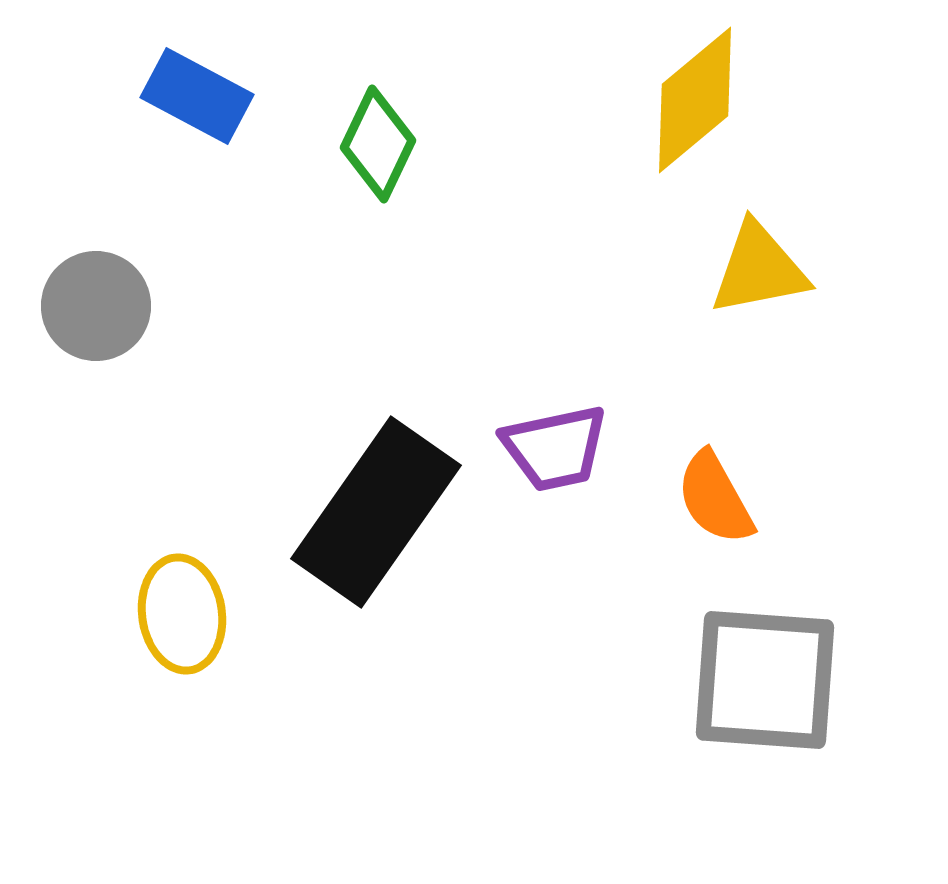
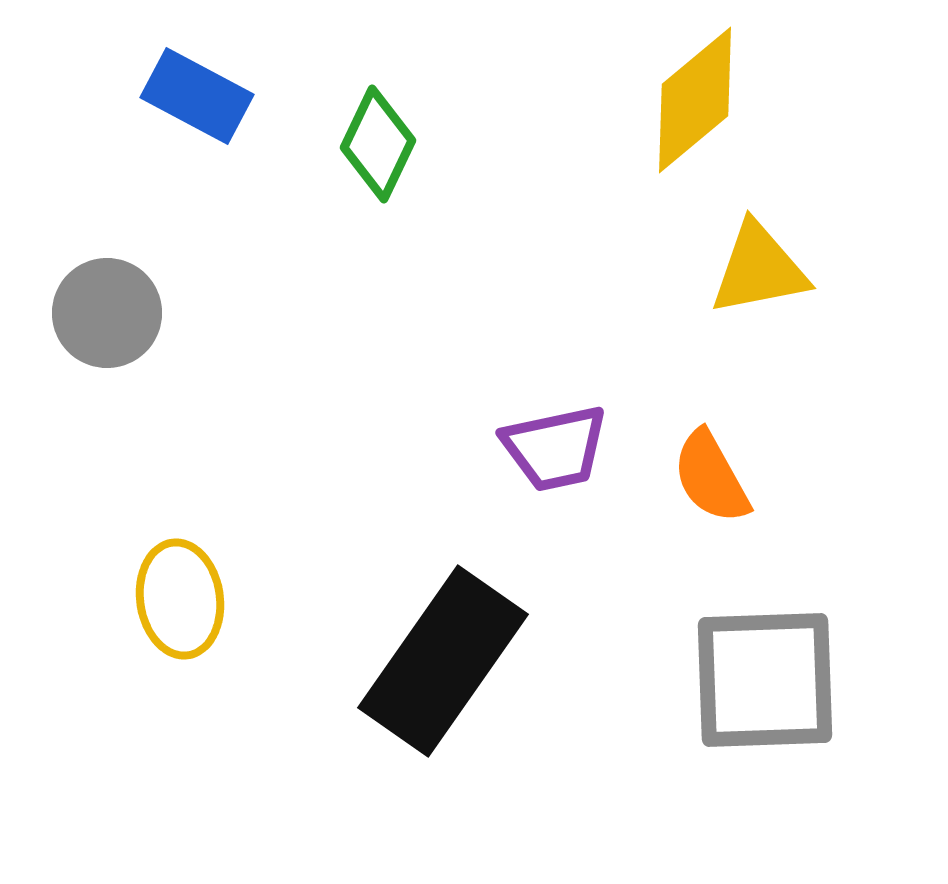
gray circle: moved 11 px right, 7 px down
orange semicircle: moved 4 px left, 21 px up
black rectangle: moved 67 px right, 149 px down
yellow ellipse: moved 2 px left, 15 px up
gray square: rotated 6 degrees counterclockwise
